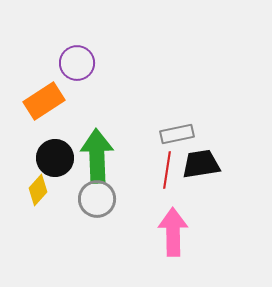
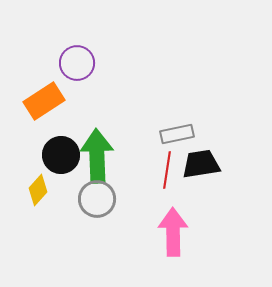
black circle: moved 6 px right, 3 px up
